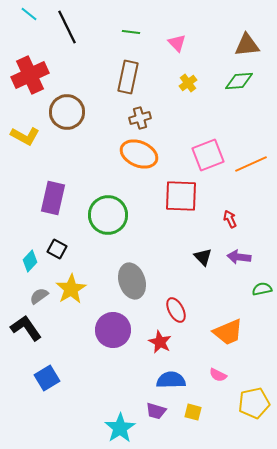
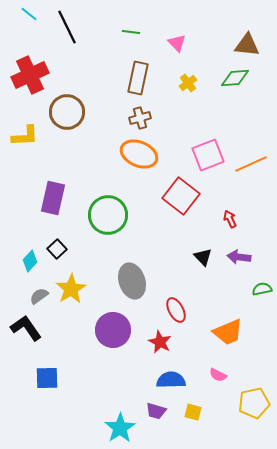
brown triangle: rotated 12 degrees clockwise
brown rectangle: moved 10 px right, 1 px down
green diamond: moved 4 px left, 3 px up
yellow L-shape: rotated 32 degrees counterclockwise
red square: rotated 36 degrees clockwise
black square: rotated 18 degrees clockwise
blue square: rotated 30 degrees clockwise
